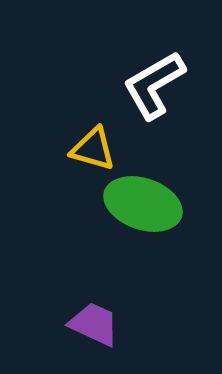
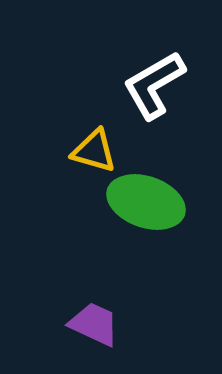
yellow triangle: moved 1 px right, 2 px down
green ellipse: moved 3 px right, 2 px up
